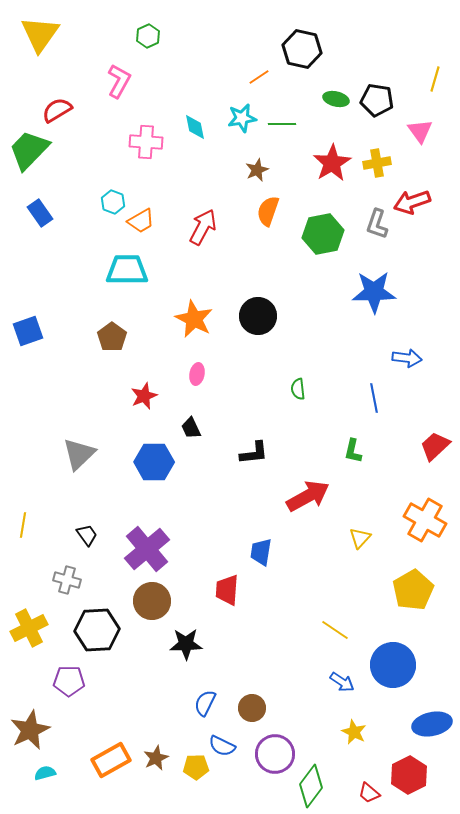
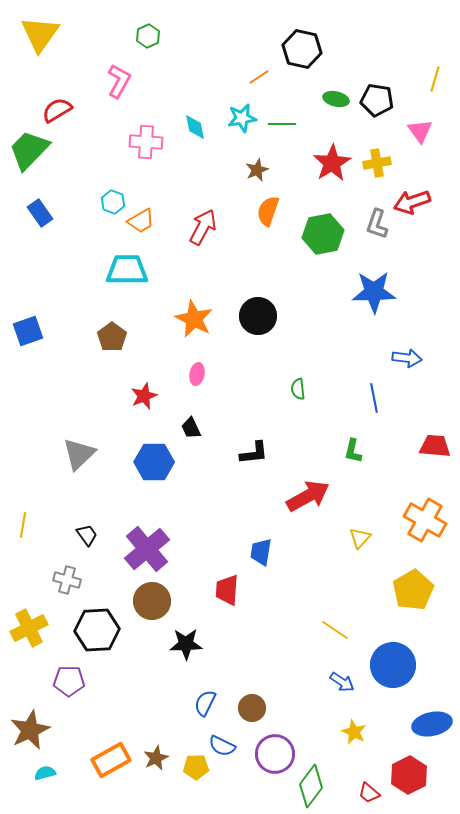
red trapezoid at (435, 446): rotated 48 degrees clockwise
